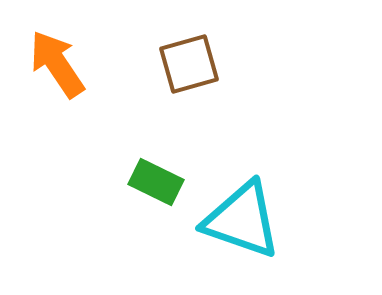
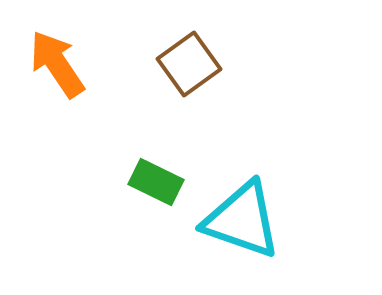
brown square: rotated 20 degrees counterclockwise
